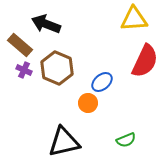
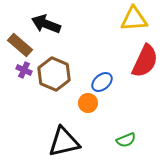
brown hexagon: moved 3 px left, 6 px down
